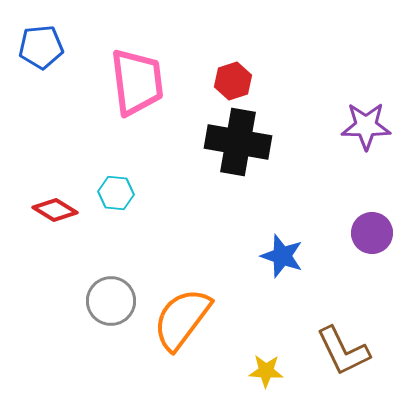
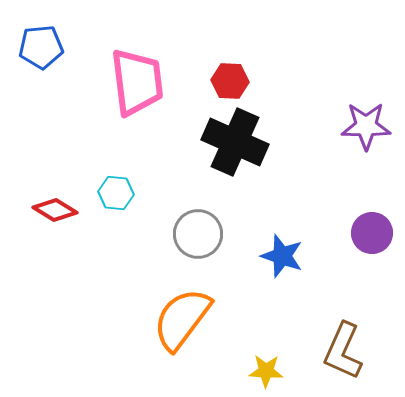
red hexagon: moved 3 px left; rotated 21 degrees clockwise
black cross: moved 3 px left; rotated 14 degrees clockwise
gray circle: moved 87 px right, 67 px up
brown L-shape: rotated 50 degrees clockwise
